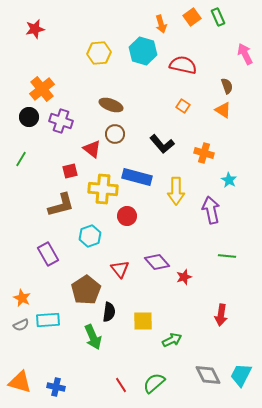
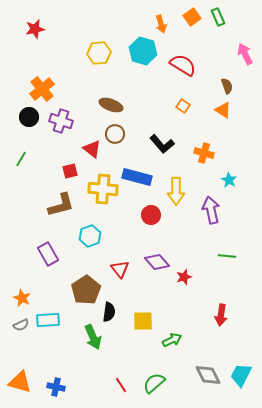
red semicircle at (183, 65): rotated 20 degrees clockwise
red circle at (127, 216): moved 24 px right, 1 px up
